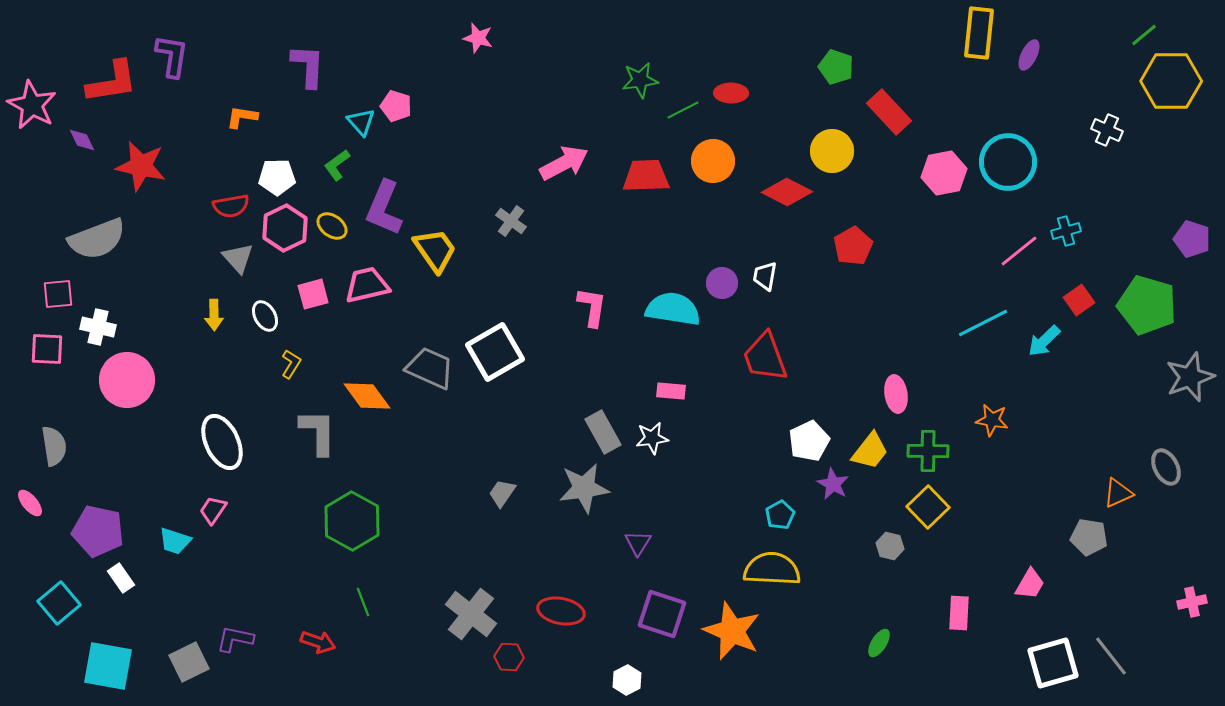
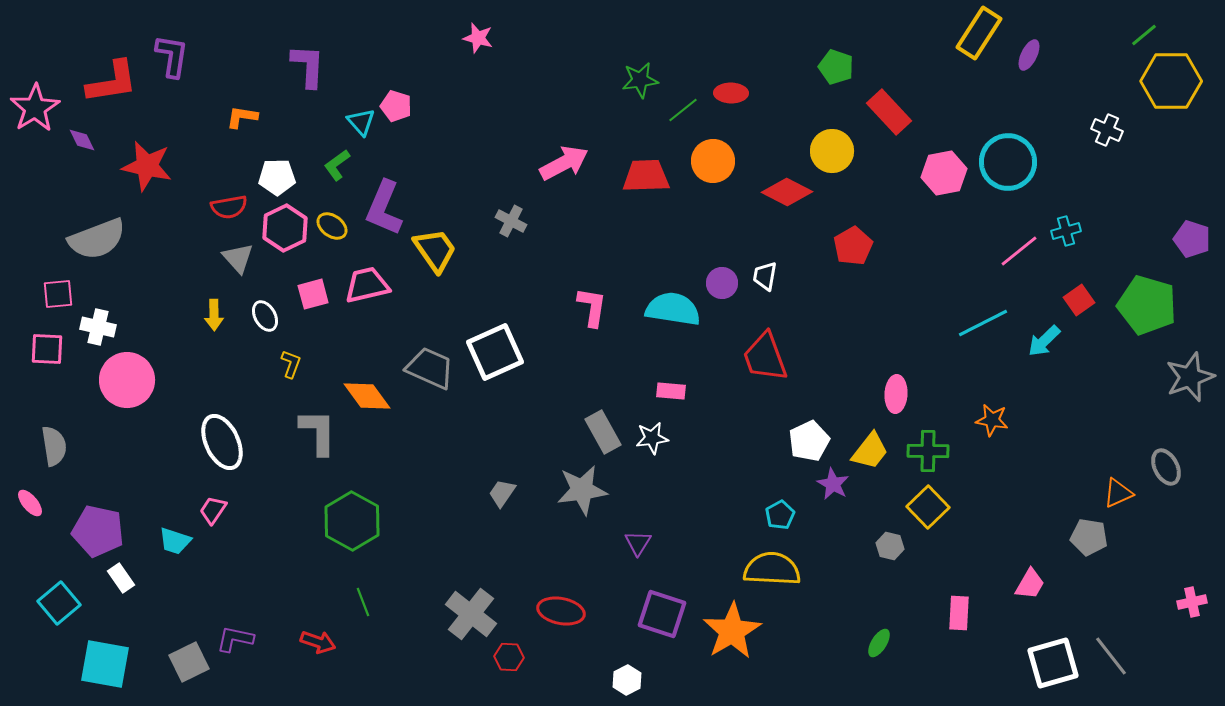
yellow rectangle at (979, 33): rotated 27 degrees clockwise
pink star at (32, 105): moved 3 px right, 3 px down; rotated 12 degrees clockwise
green line at (683, 110): rotated 12 degrees counterclockwise
red star at (141, 166): moved 6 px right
red semicircle at (231, 206): moved 2 px left, 1 px down
gray cross at (511, 221): rotated 8 degrees counterclockwise
white square at (495, 352): rotated 6 degrees clockwise
yellow L-shape at (291, 364): rotated 12 degrees counterclockwise
pink ellipse at (896, 394): rotated 12 degrees clockwise
gray star at (584, 488): moved 2 px left, 2 px down
orange star at (732, 631): rotated 18 degrees clockwise
cyan square at (108, 666): moved 3 px left, 2 px up
